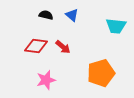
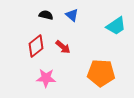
cyan trapezoid: rotated 40 degrees counterclockwise
red diamond: rotated 45 degrees counterclockwise
orange pentagon: rotated 20 degrees clockwise
pink star: moved 2 px up; rotated 18 degrees clockwise
